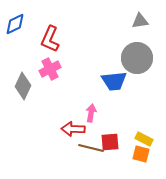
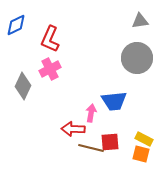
blue diamond: moved 1 px right, 1 px down
blue trapezoid: moved 20 px down
